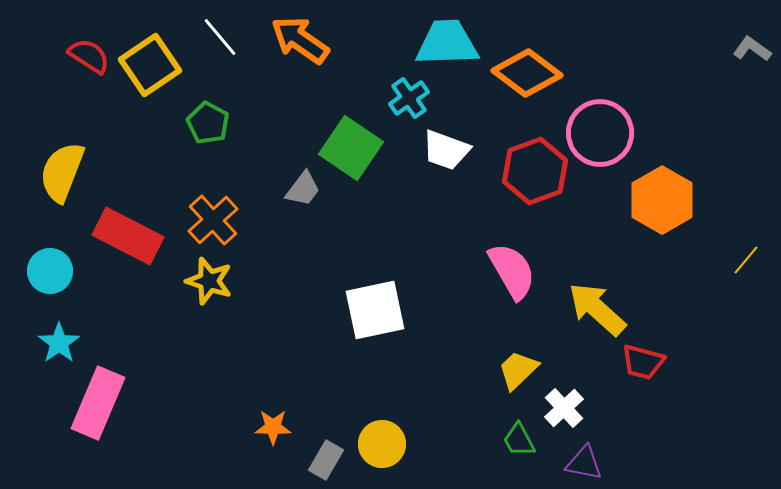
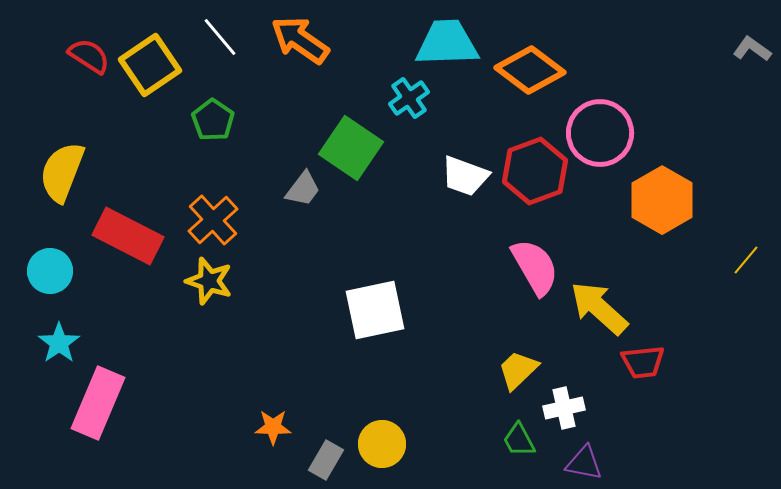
orange diamond: moved 3 px right, 3 px up
green pentagon: moved 5 px right, 3 px up; rotated 6 degrees clockwise
white trapezoid: moved 19 px right, 26 px down
pink semicircle: moved 23 px right, 4 px up
yellow arrow: moved 2 px right, 1 px up
red trapezoid: rotated 21 degrees counterclockwise
white cross: rotated 30 degrees clockwise
